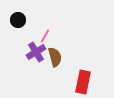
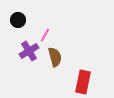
pink line: moved 1 px up
purple cross: moved 7 px left, 1 px up
